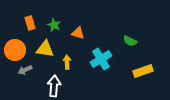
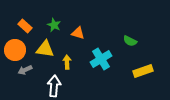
orange rectangle: moved 5 px left, 3 px down; rotated 32 degrees counterclockwise
